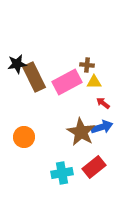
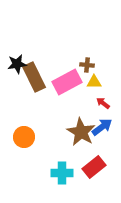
blue arrow: rotated 20 degrees counterclockwise
cyan cross: rotated 10 degrees clockwise
